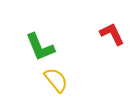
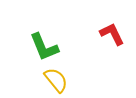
green L-shape: moved 4 px right
